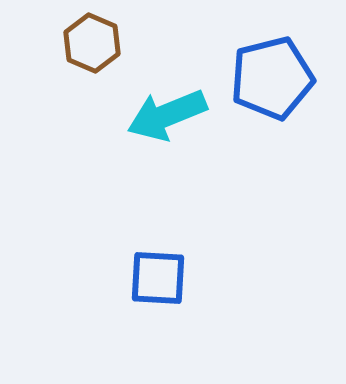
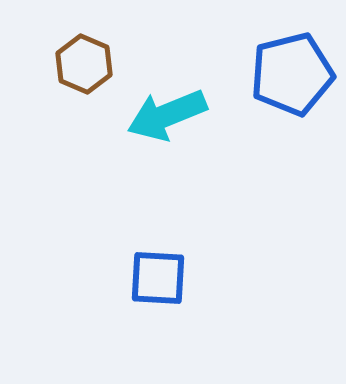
brown hexagon: moved 8 px left, 21 px down
blue pentagon: moved 20 px right, 4 px up
